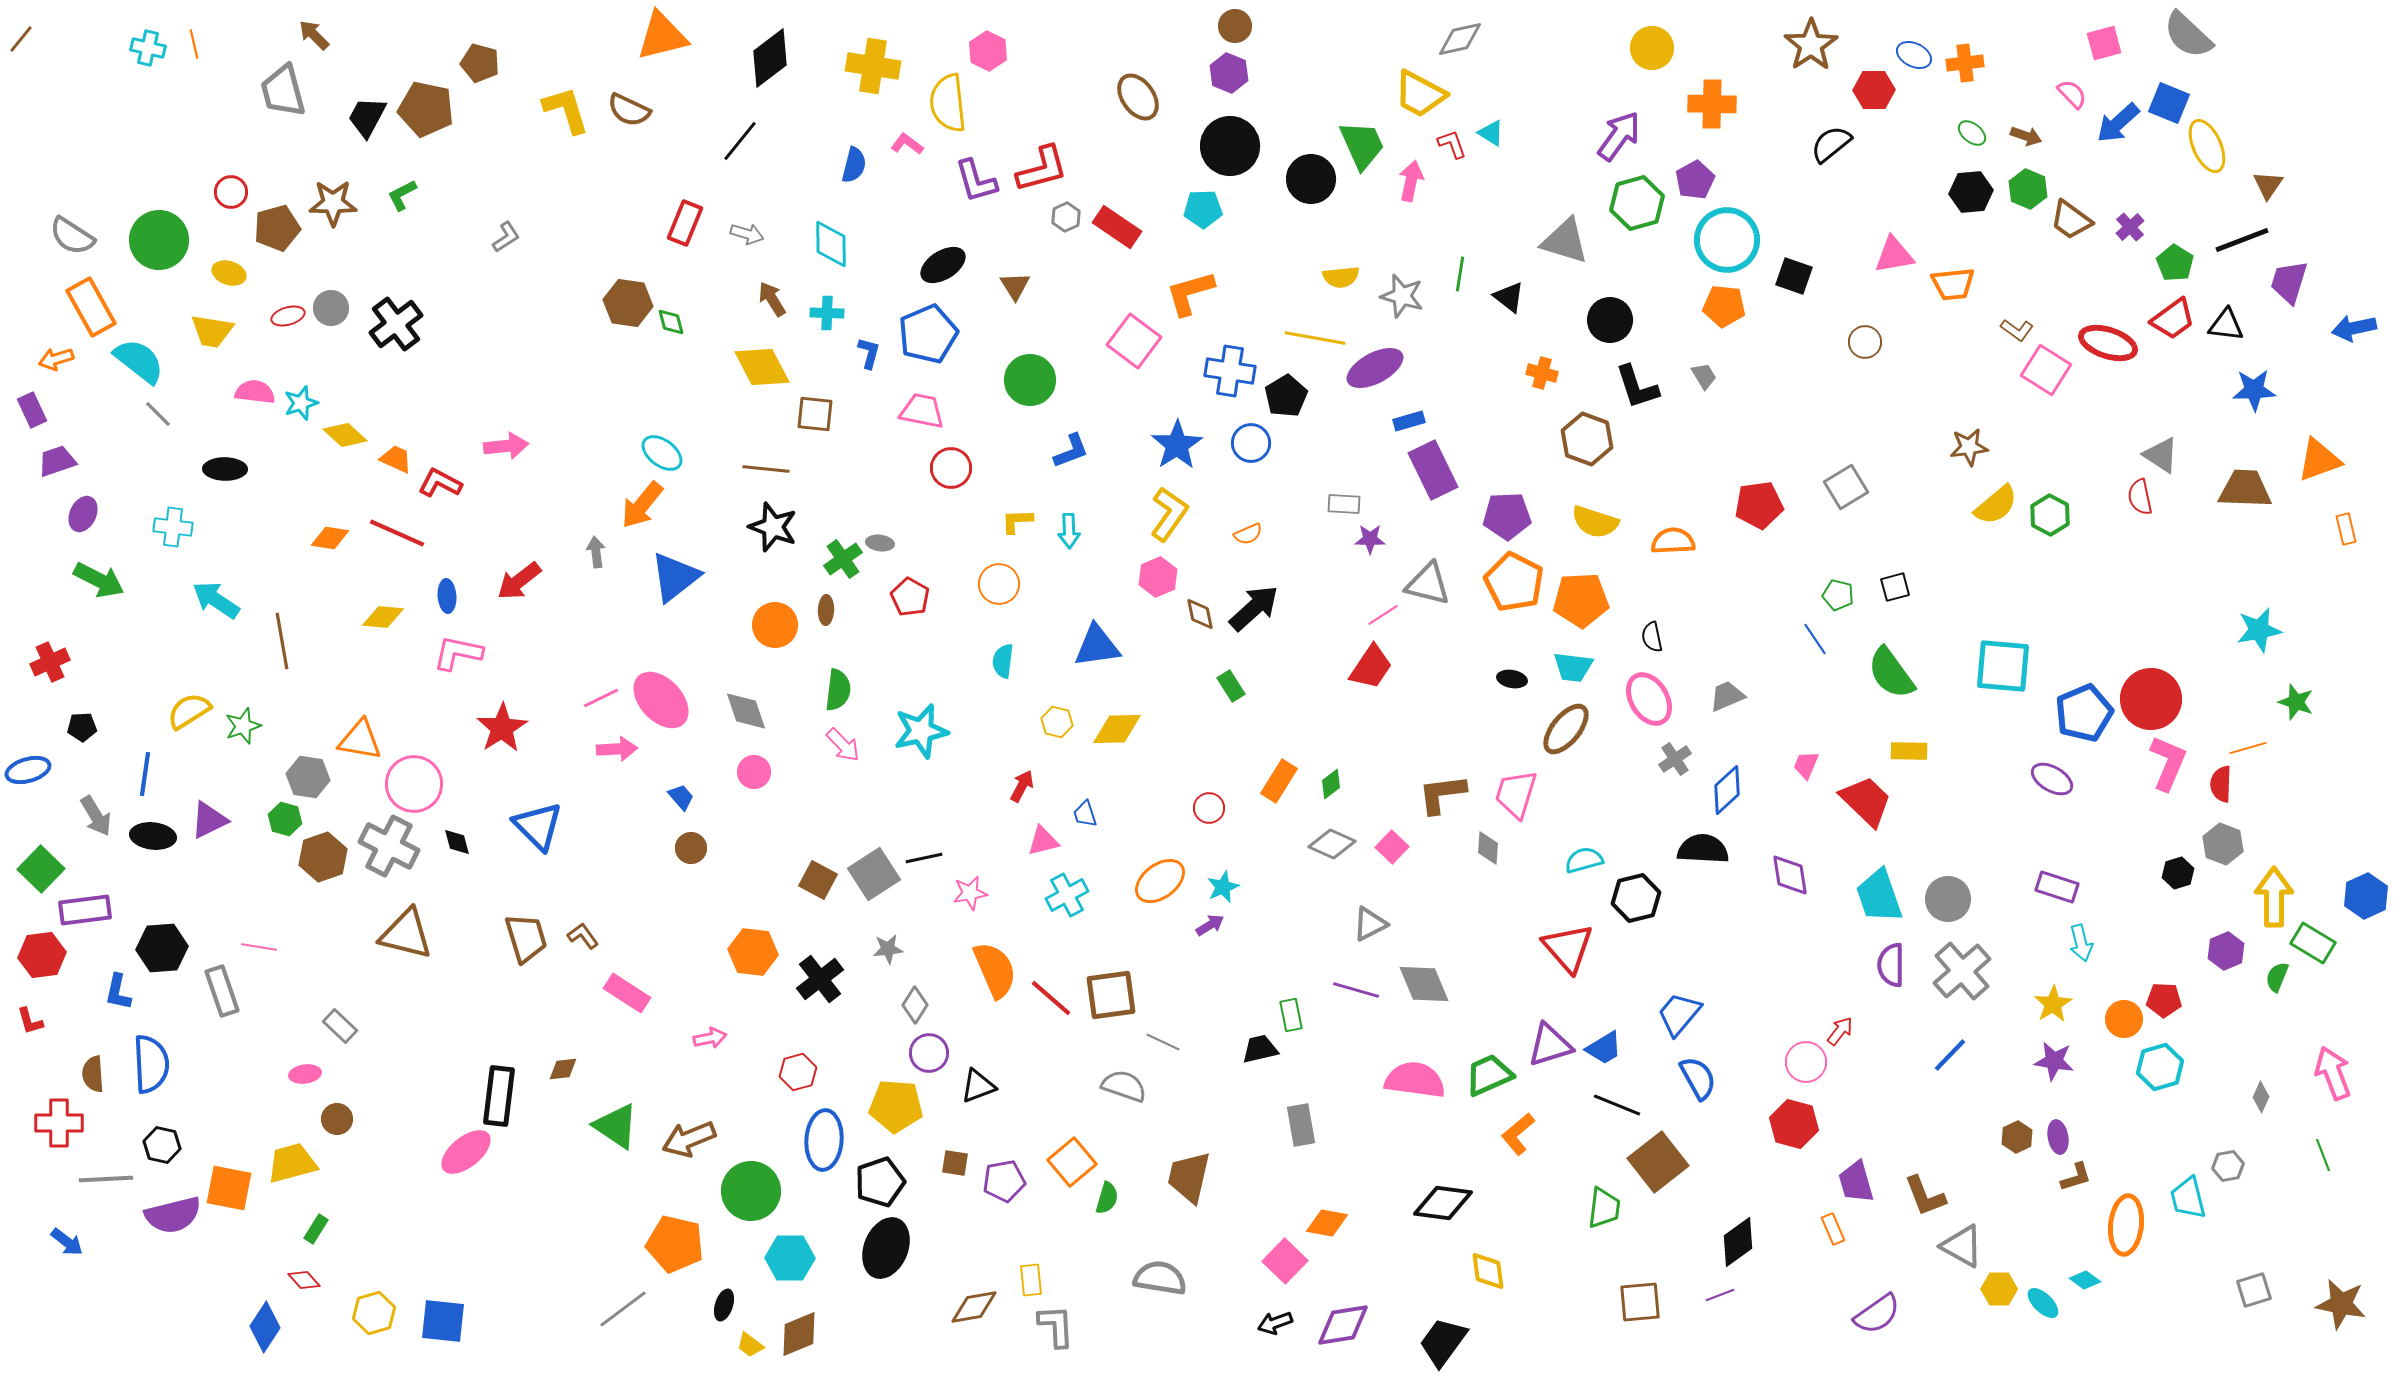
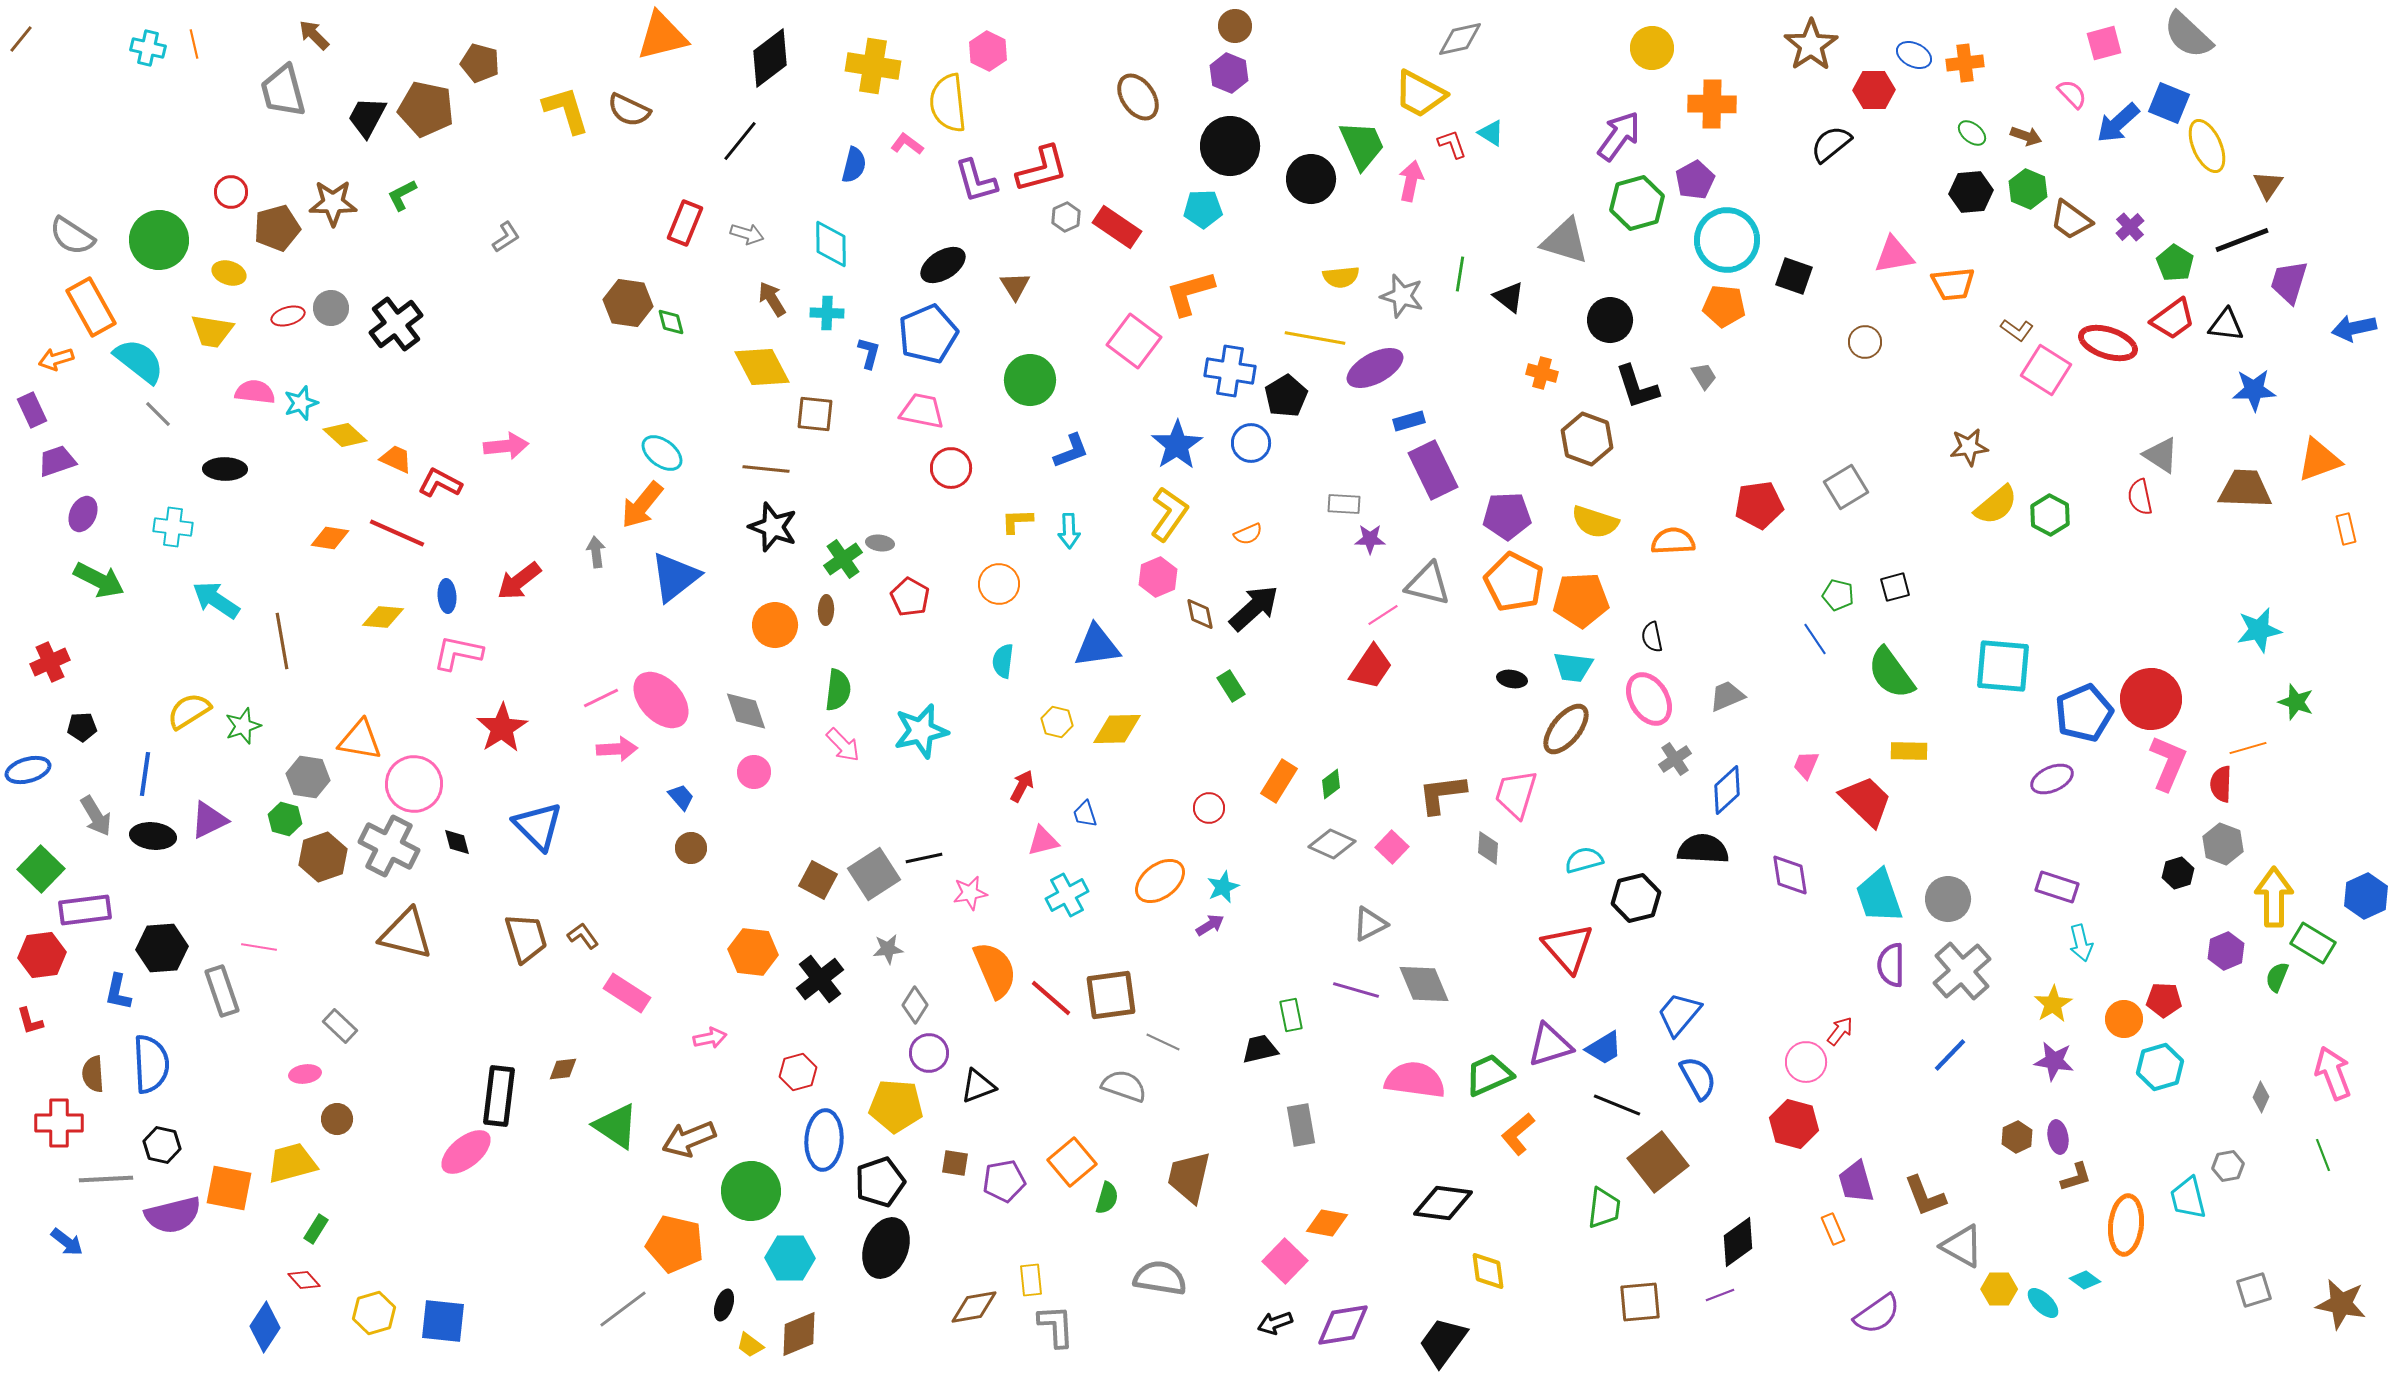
purple ellipse at (2052, 779): rotated 54 degrees counterclockwise
